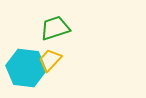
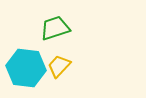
yellow trapezoid: moved 9 px right, 6 px down
